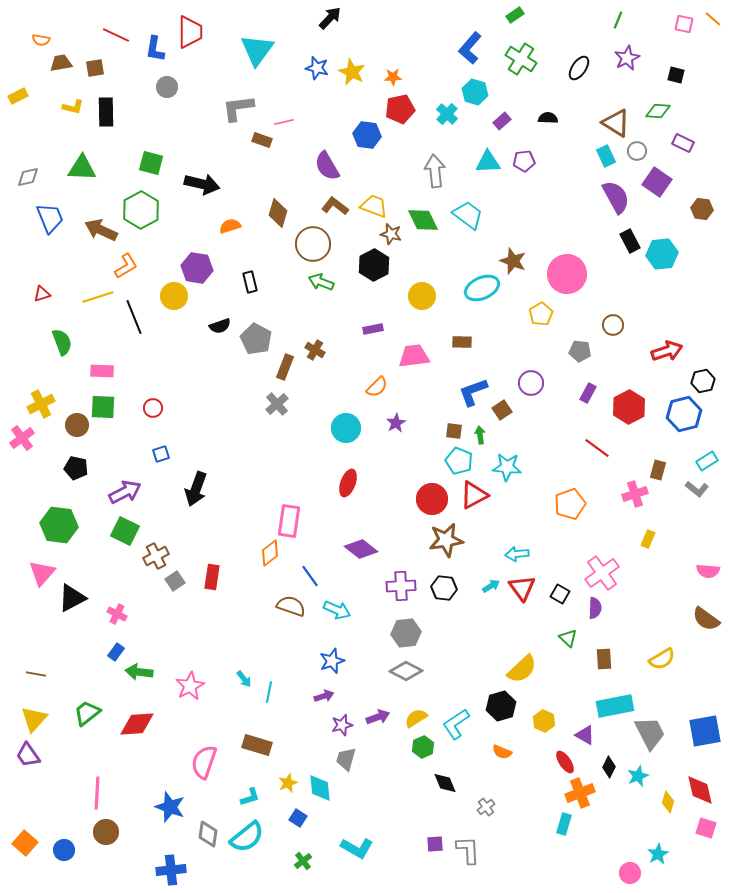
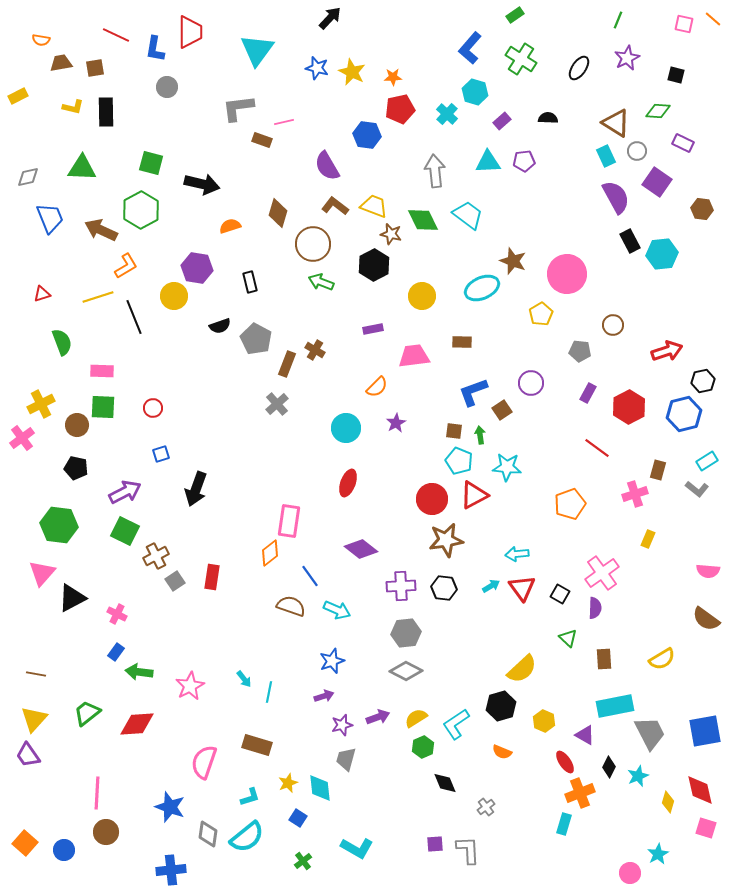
brown rectangle at (285, 367): moved 2 px right, 3 px up
